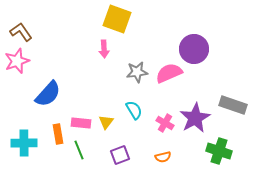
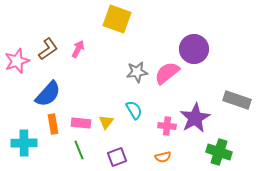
brown L-shape: moved 27 px right, 17 px down; rotated 90 degrees clockwise
pink arrow: moved 26 px left; rotated 150 degrees counterclockwise
pink semicircle: moved 2 px left; rotated 16 degrees counterclockwise
gray rectangle: moved 4 px right, 5 px up
pink cross: moved 2 px right, 3 px down; rotated 24 degrees counterclockwise
orange rectangle: moved 5 px left, 10 px up
green cross: moved 1 px down
purple square: moved 3 px left, 2 px down
